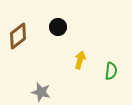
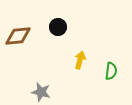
brown diamond: rotated 32 degrees clockwise
